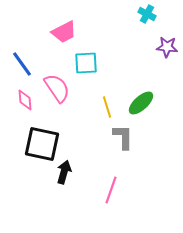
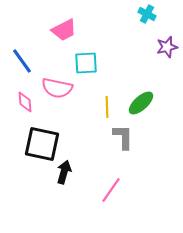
pink trapezoid: moved 2 px up
purple star: rotated 20 degrees counterclockwise
blue line: moved 3 px up
pink semicircle: rotated 136 degrees clockwise
pink diamond: moved 2 px down
yellow line: rotated 15 degrees clockwise
pink line: rotated 16 degrees clockwise
